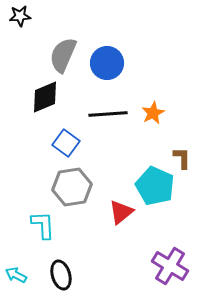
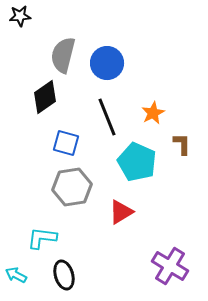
gray semicircle: rotated 9 degrees counterclockwise
black diamond: rotated 12 degrees counterclockwise
black line: moved 1 px left, 3 px down; rotated 72 degrees clockwise
blue square: rotated 20 degrees counterclockwise
brown L-shape: moved 14 px up
cyan pentagon: moved 18 px left, 24 px up
red triangle: rotated 8 degrees clockwise
cyan L-shape: moved 1 px left, 13 px down; rotated 80 degrees counterclockwise
black ellipse: moved 3 px right
